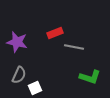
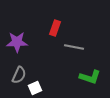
red rectangle: moved 5 px up; rotated 49 degrees counterclockwise
purple star: rotated 15 degrees counterclockwise
